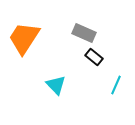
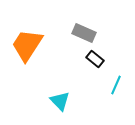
orange trapezoid: moved 3 px right, 7 px down
black rectangle: moved 1 px right, 2 px down
cyan triangle: moved 4 px right, 16 px down
